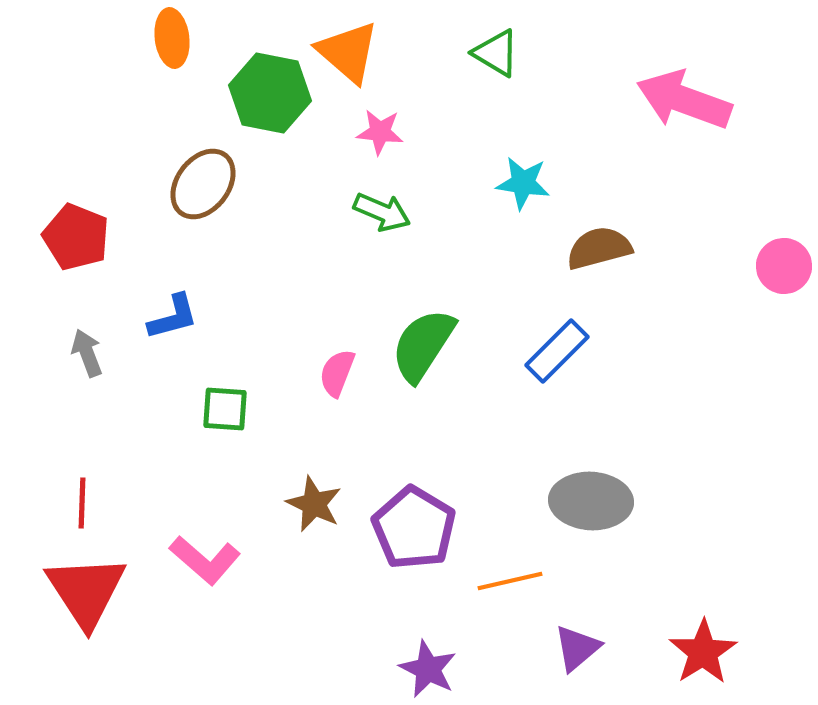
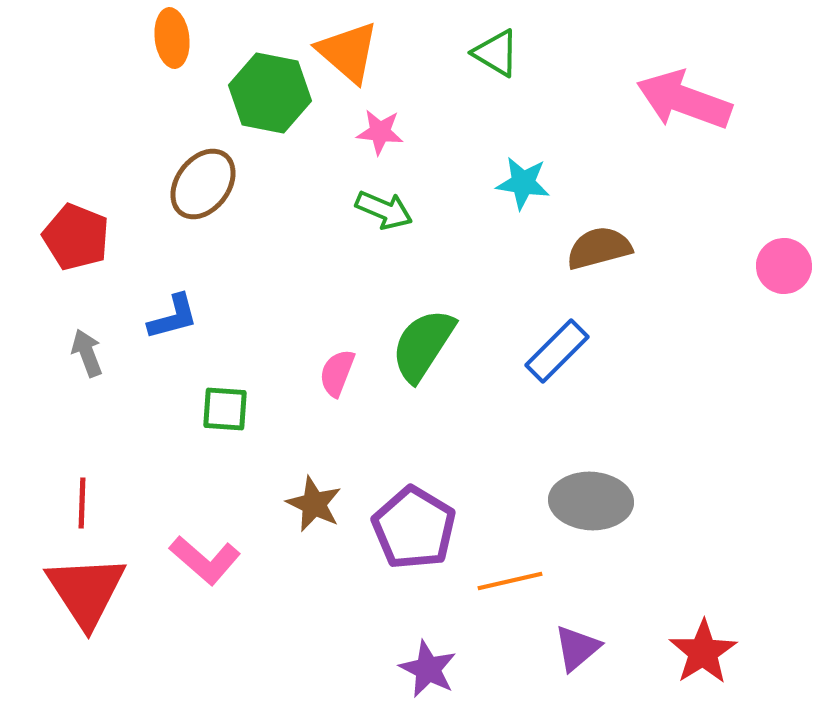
green arrow: moved 2 px right, 2 px up
